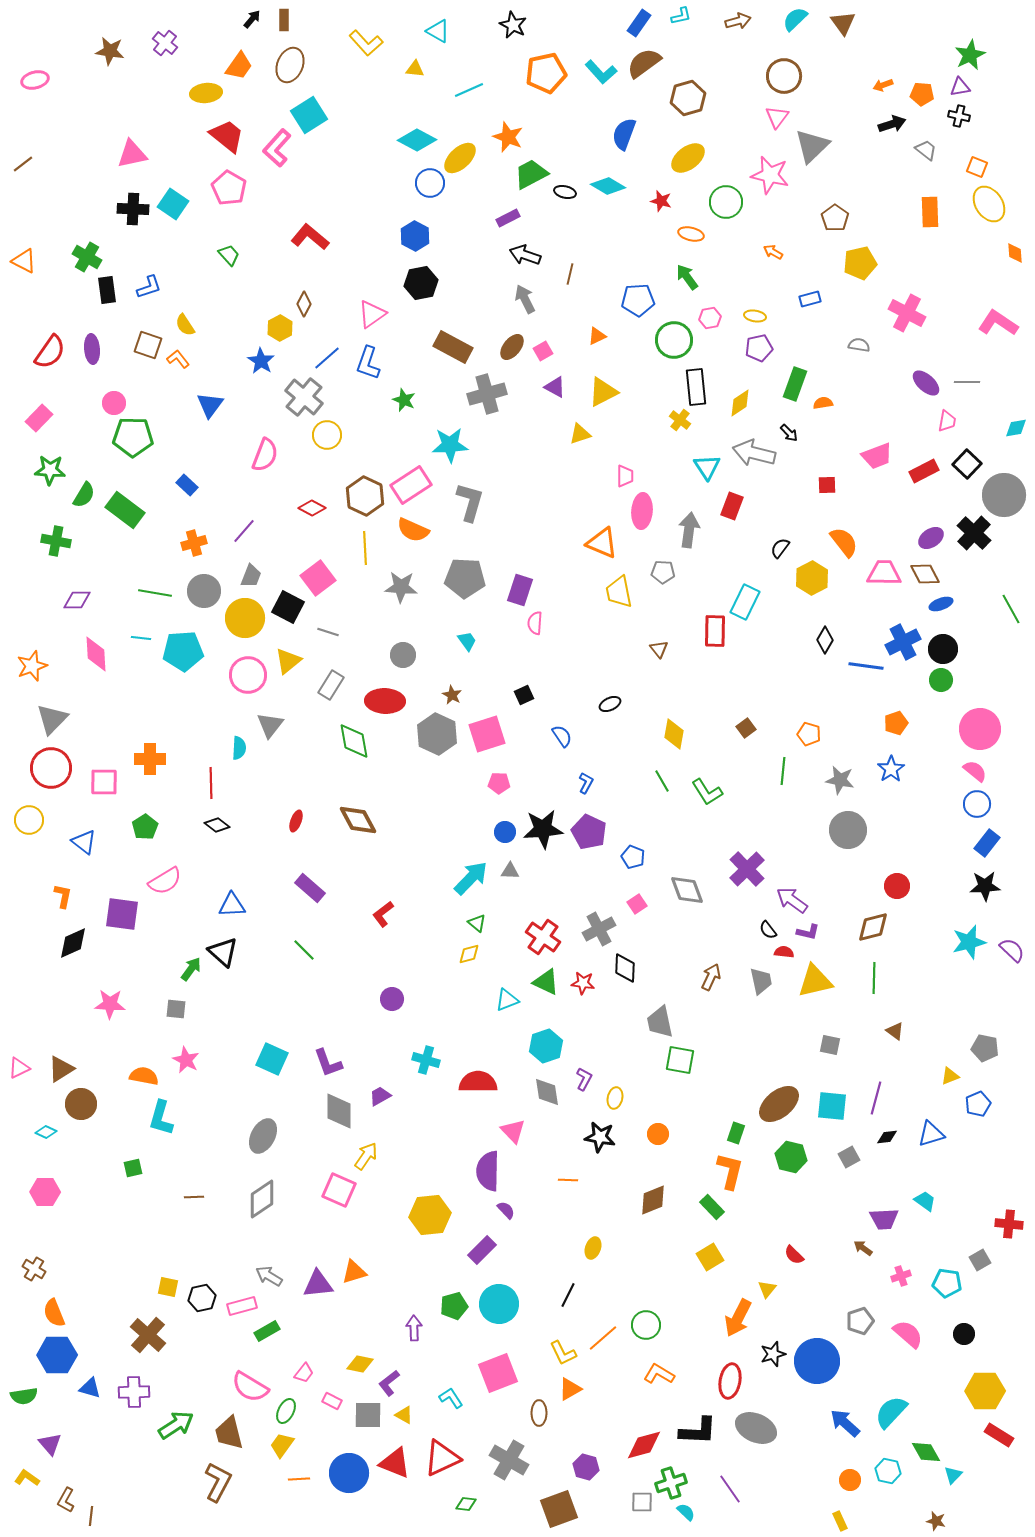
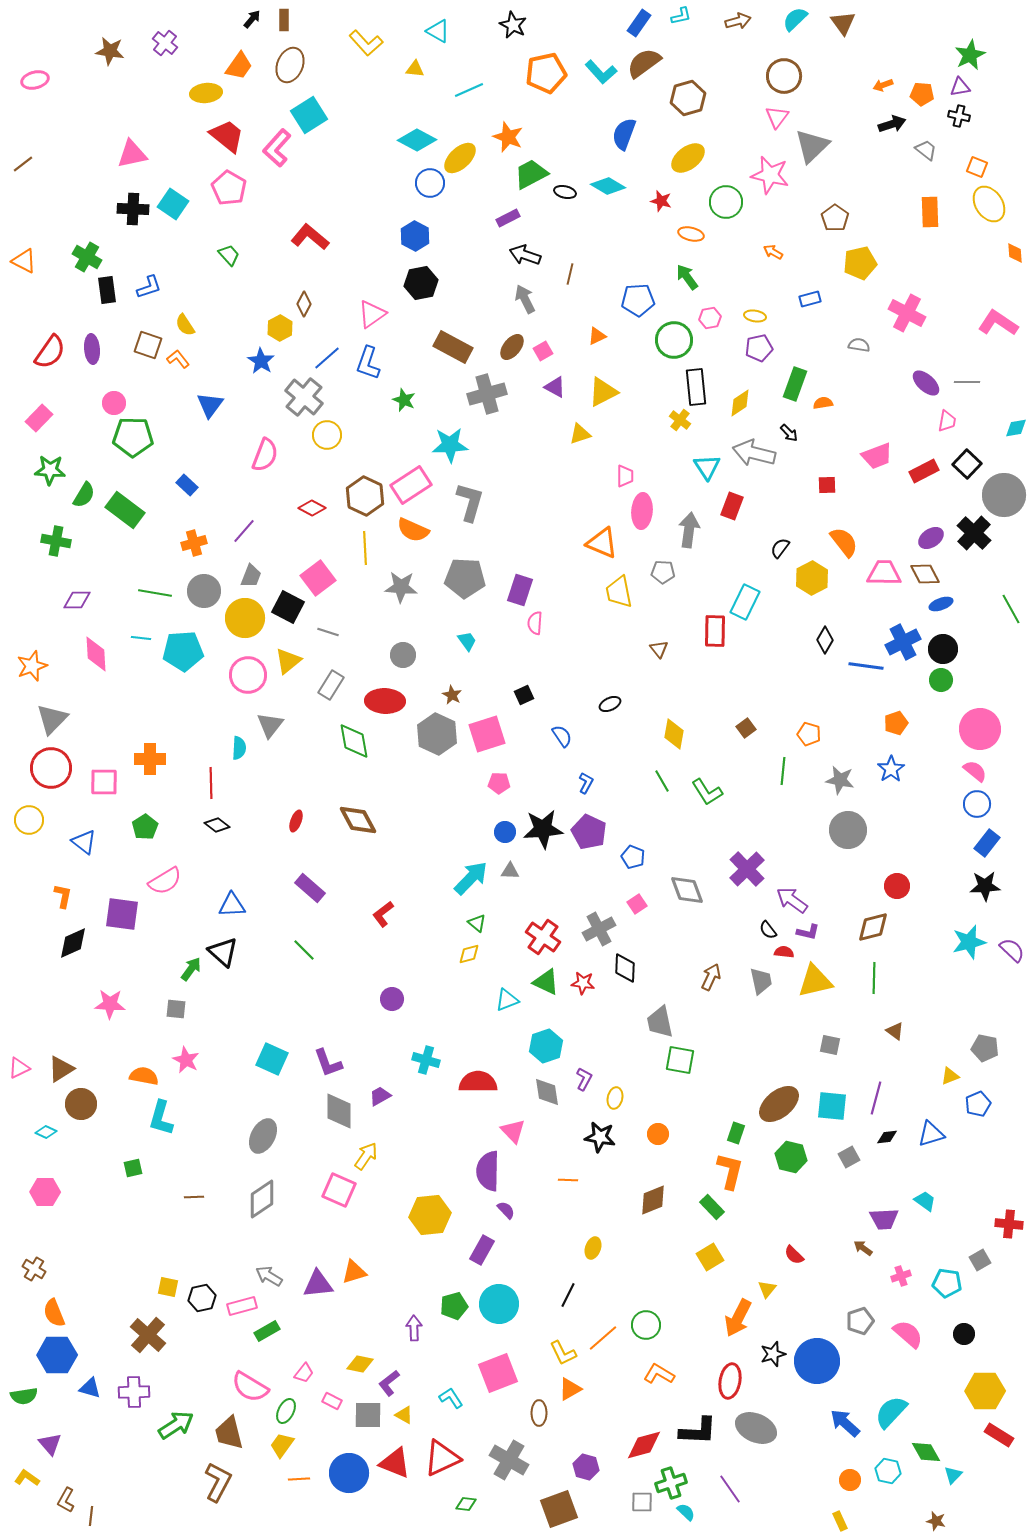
purple rectangle at (482, 1250): rotated 16 degrees counterclockwise
